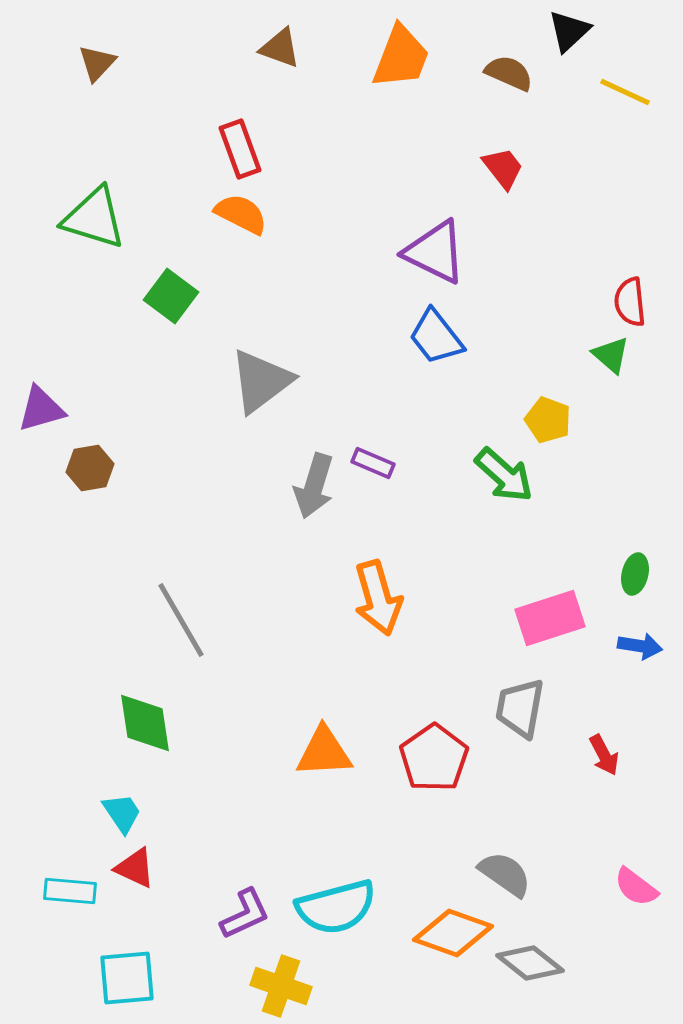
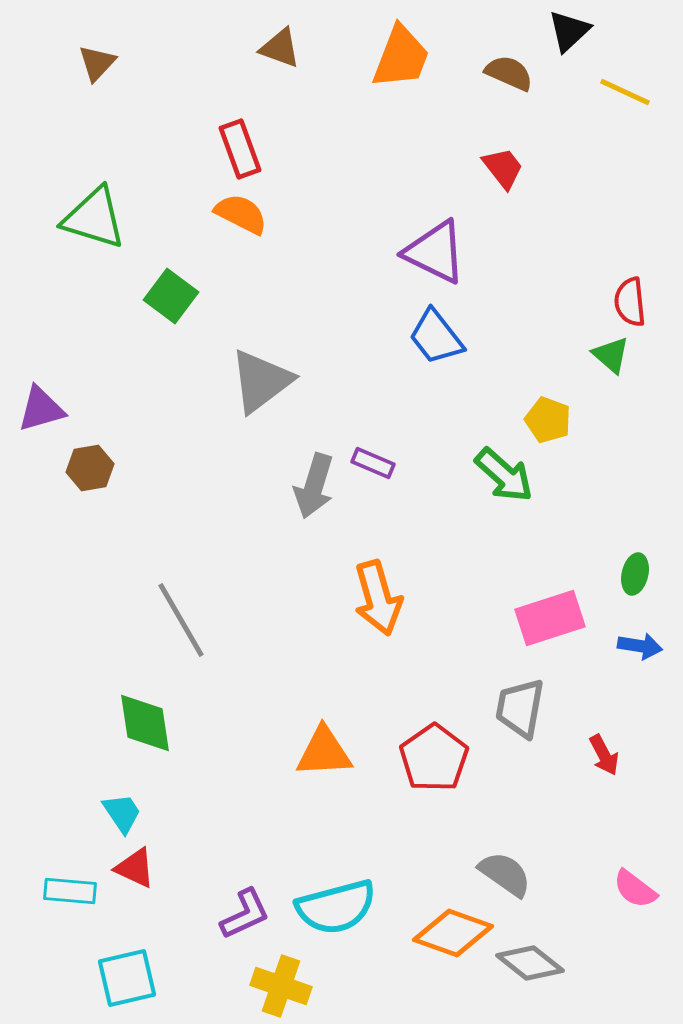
pink semicircle at (636, 887): moved 1 px left, 2 px down
cyan square at (127, 978): rotated 8 degrees counterclockwise
